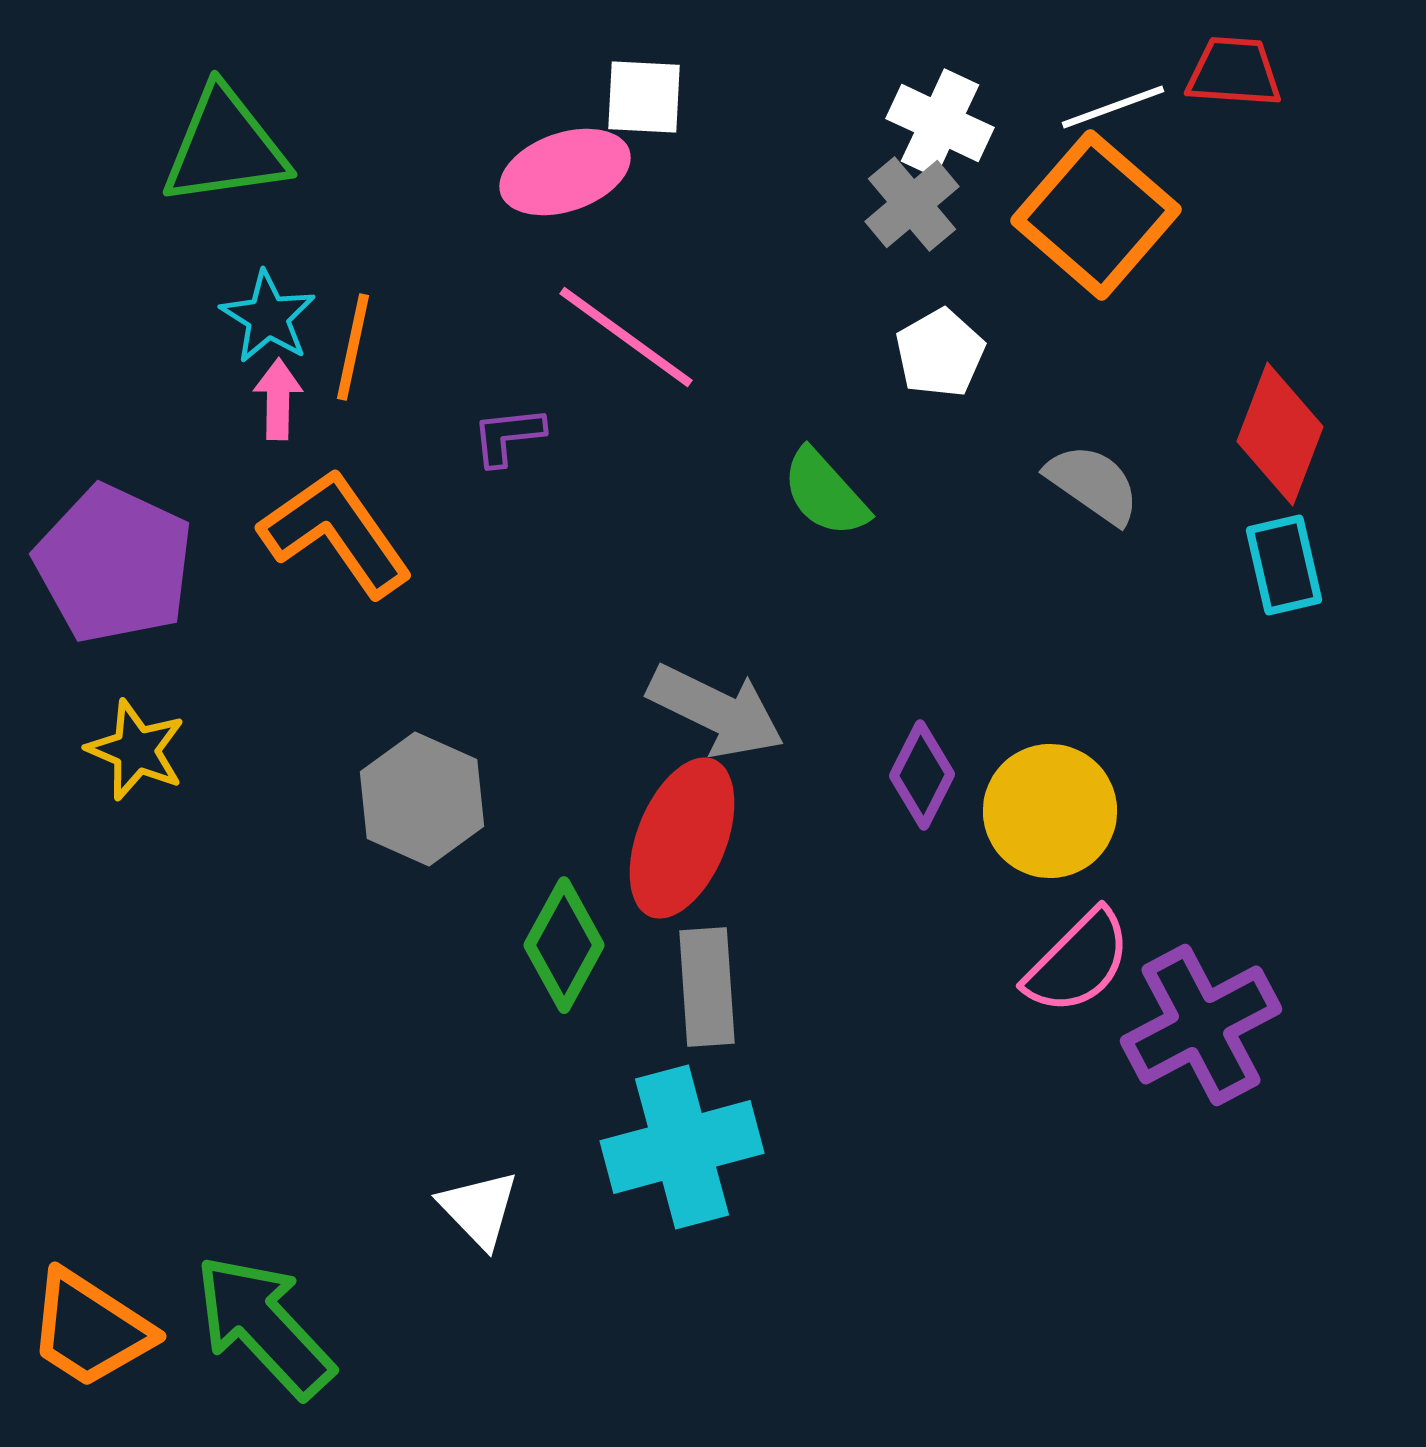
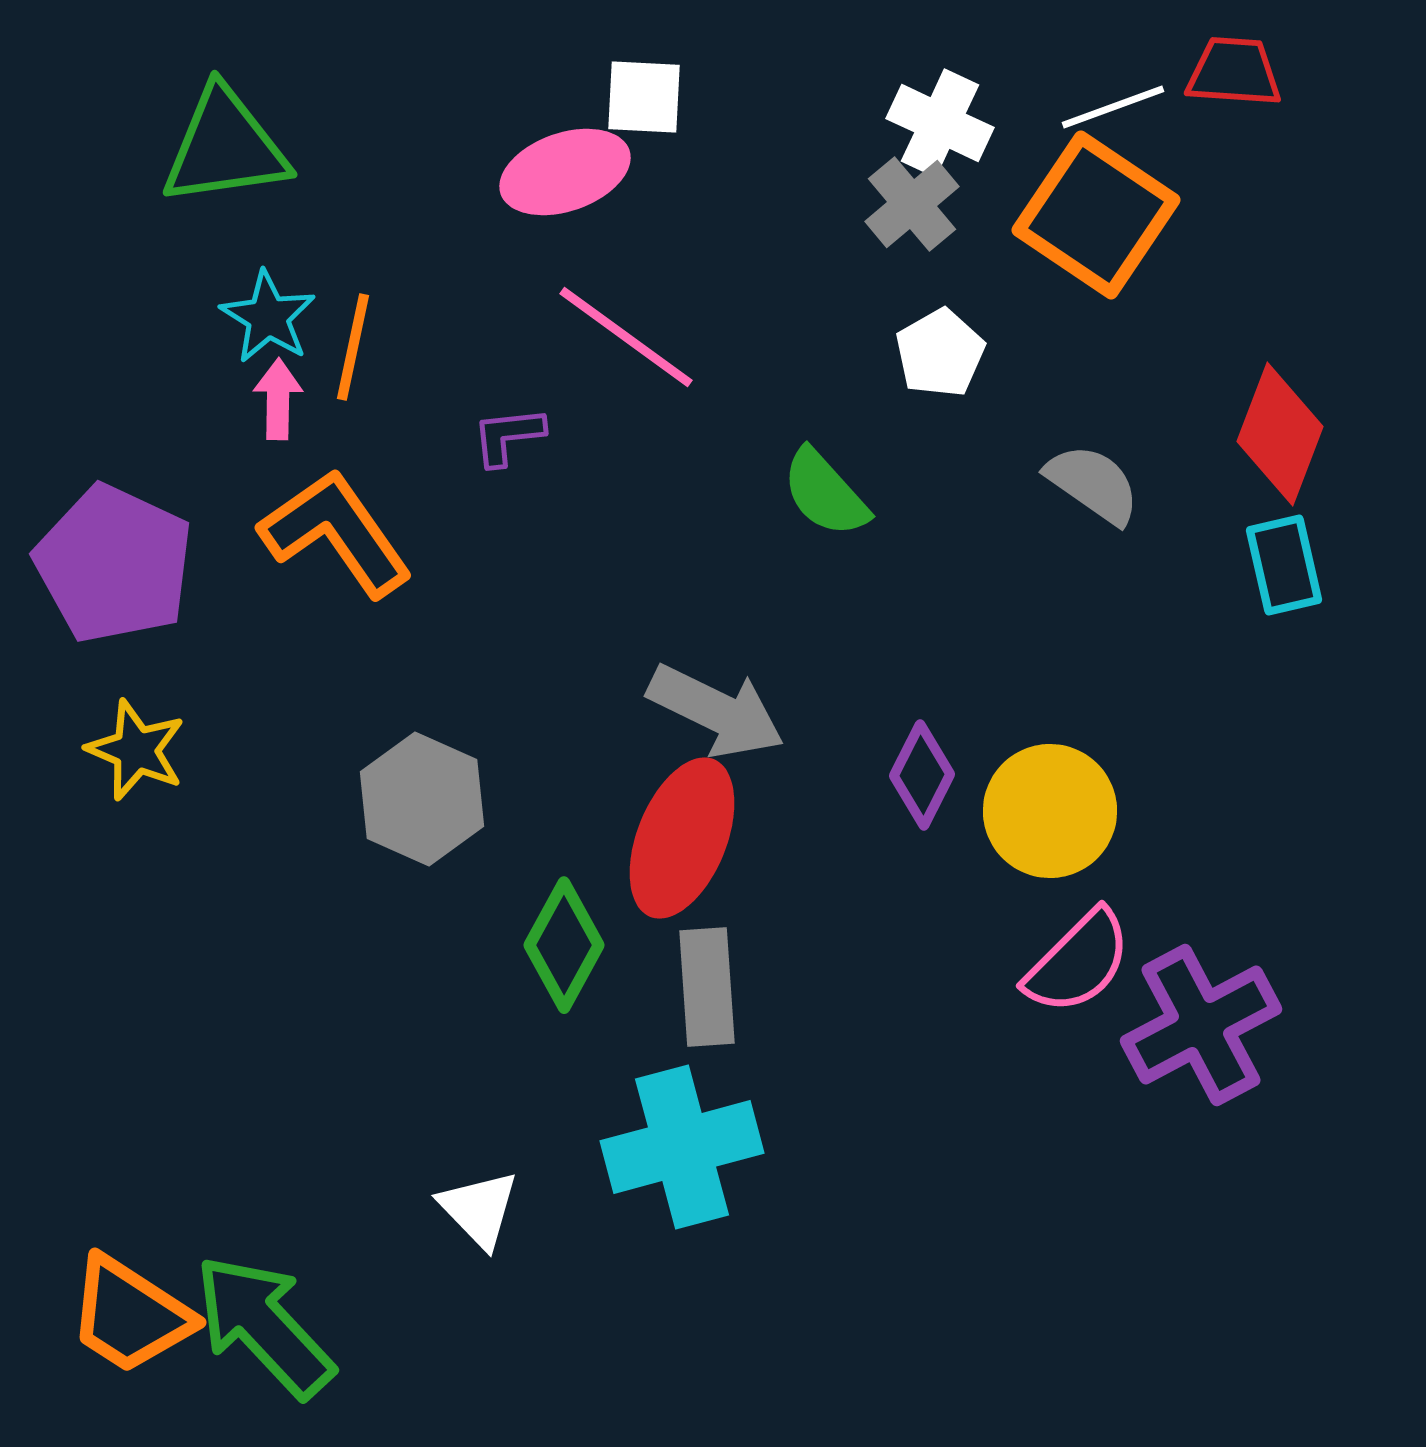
orange square: rotated 7 degrees counterclockwise
orange trapezoid: moved 40 px right, 14 px up
